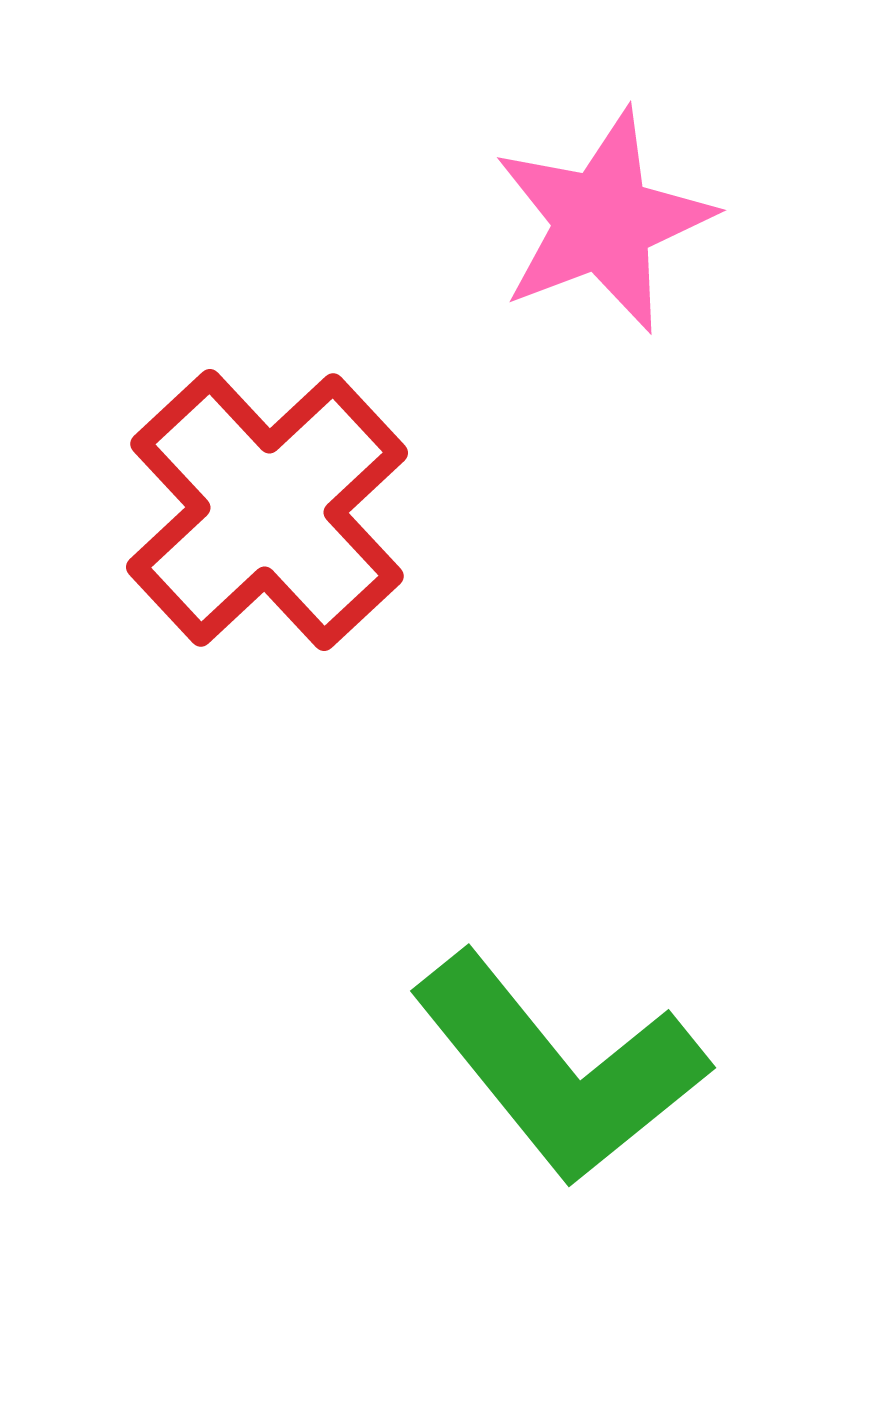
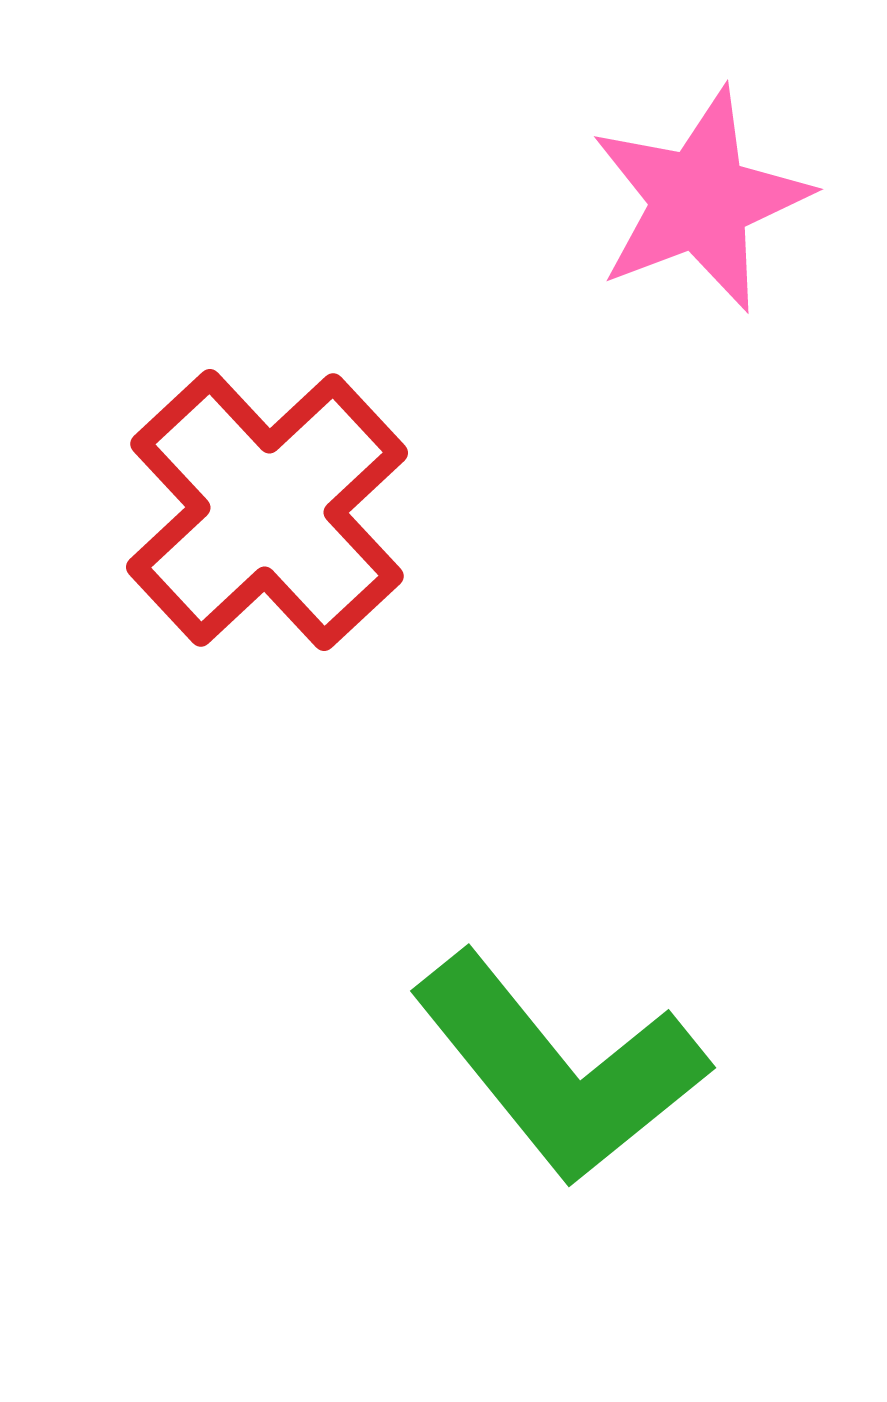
pink star: moved 97 px right, 21 px up
